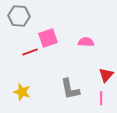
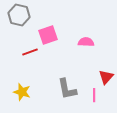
gray hexagon: moved 1 px up; rotated 10 degrees clockwise
pink square: moved 3 px up
red triangle: moved 2 px down
gray L-shape: moved 3 px left
pink line: moved 7 px left, 3 px up
